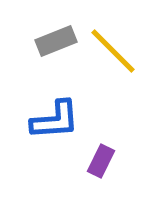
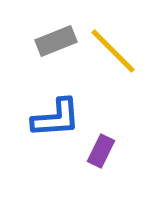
blue L-shape: moved 1 px right, 2 px up
purple rectangle: moved 10 px up
